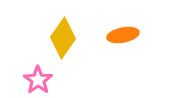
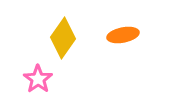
pink star: moved 1 px up
